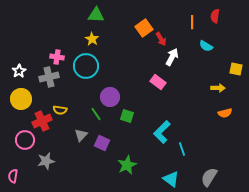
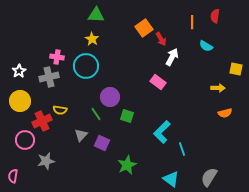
yellow circle: moved 1 px left, 2 px down
